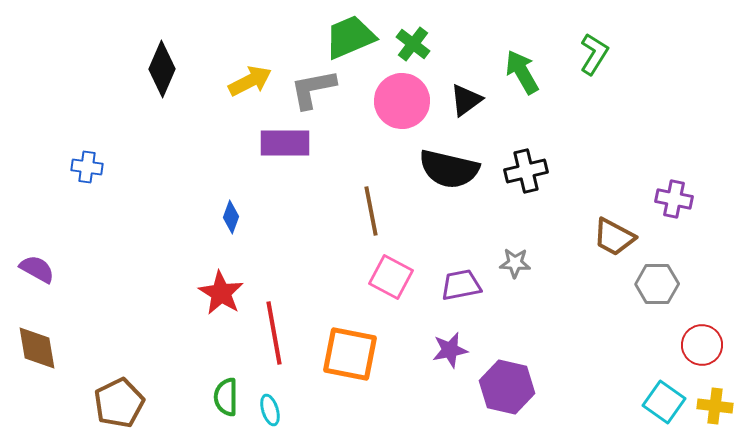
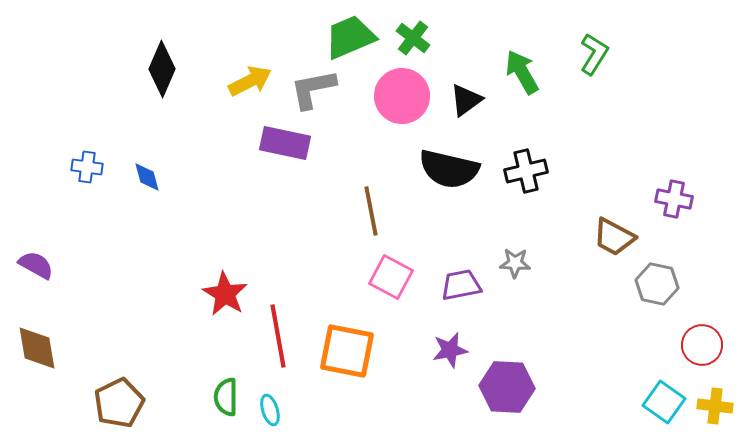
green cross: moved 6 px up
pink circle: moved 5 px up
purple rectangle: rotated 12 degrees clockwise
blue diamond: moved 84 px left, 40 px up; rotated 36 degrees counterclockwise
purple semicircle: moved 1 px left, 4 px up
gray hexagon: rotated 12 degrees clockwise
red star: moved 4 px right, 1 px down
red line: moved 4 px right, 3 px down
orange square: moved 3 px left, 3 px up
purple hexagon: rotated 10 degrees counterclockwise
